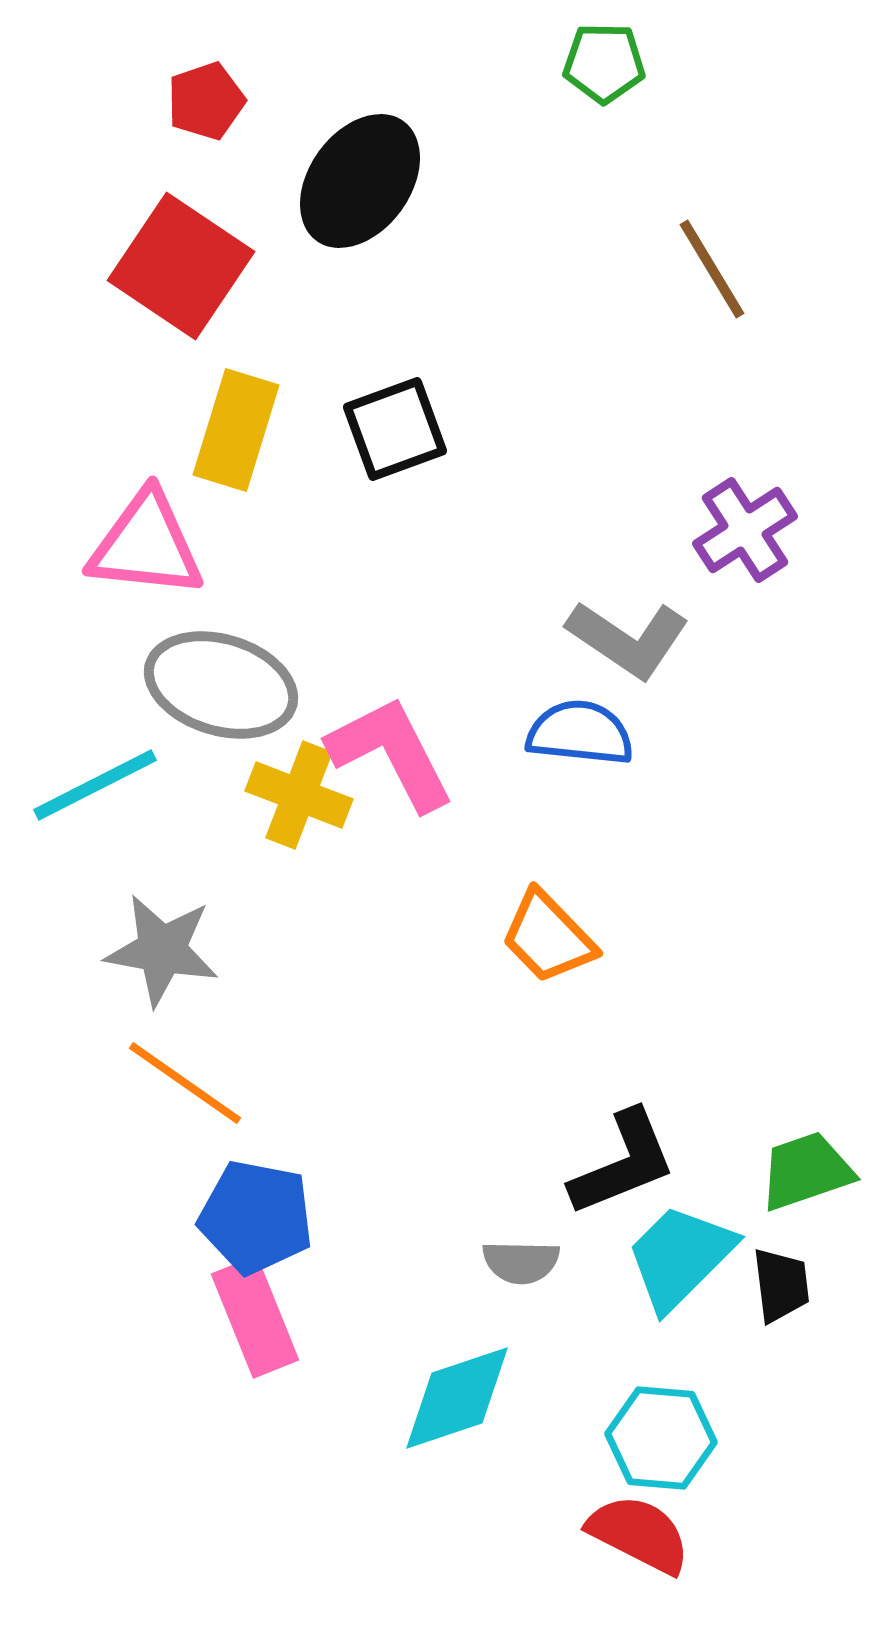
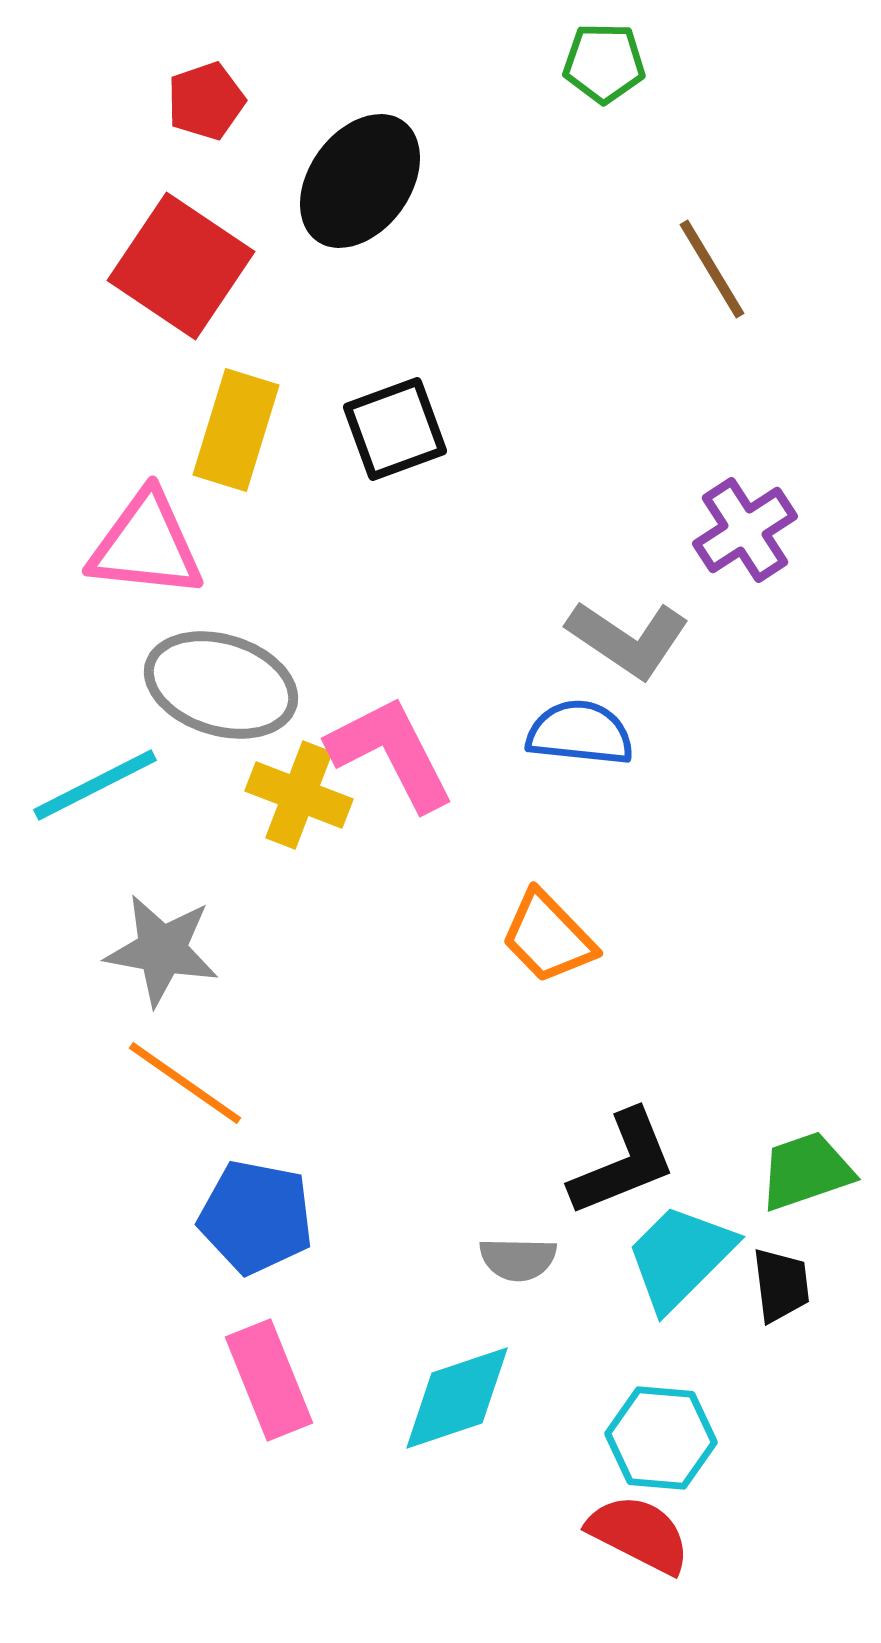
gray semicircle: moved 3 px left, 3 px up
pink rectangle: moved 14 px right, 63 px down
